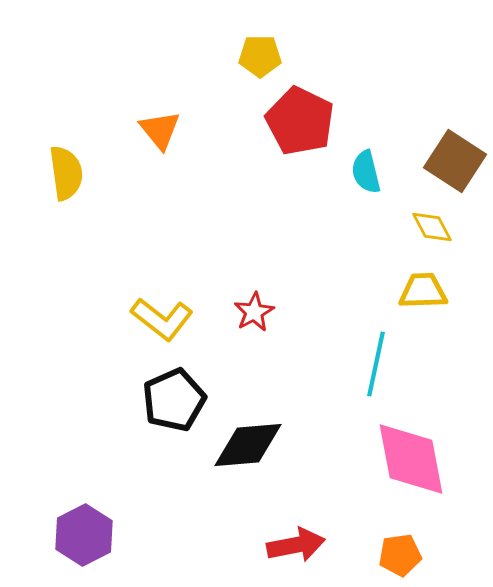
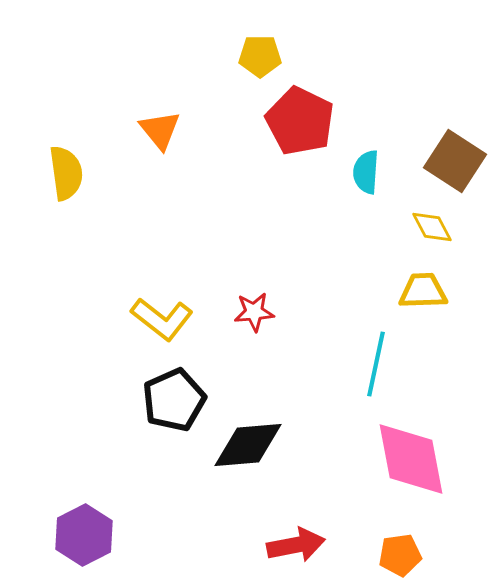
cyan semicircle: rotated 18 degrees clockwise
red star: rotated 24 degrees clockwise
